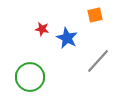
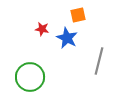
orange square: moved 17 px left
gray line: moved 1 px right; rotated 28 degrees counterclockwise
